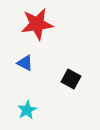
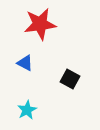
red star: moved 3 px right
black square: moved 1 px left
